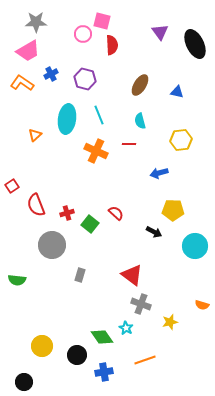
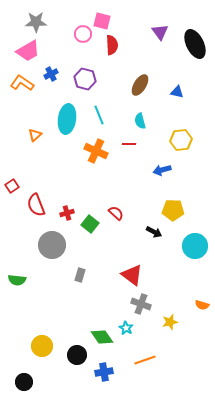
blue arrow at (159, 173): moved 3 px right, 3 px up
